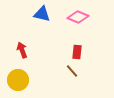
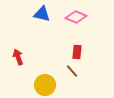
pink diamond: moved 2 px left
red arrow: moved 4 px left, 7 px down
yellow circle: moved 27 px right, 5 px down
